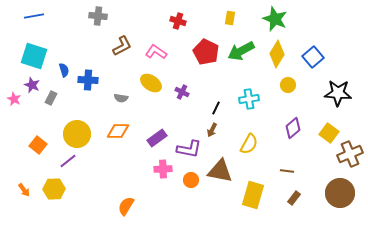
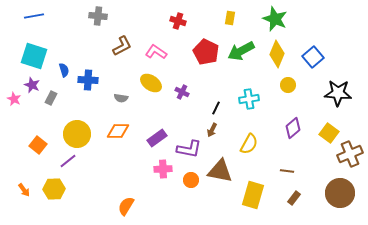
yellow diamond at (277, 54): rotated 8 degrees counterclockwise
